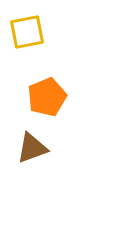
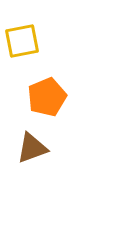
yellow square: moved 5 px left, 9 px down
